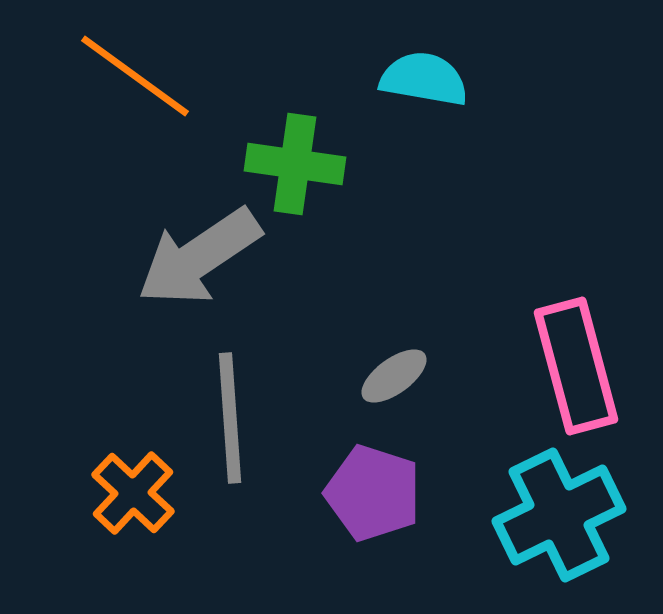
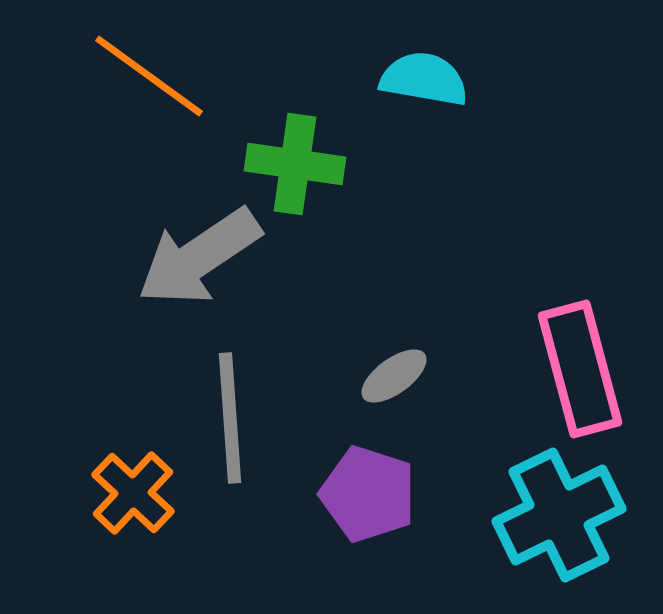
orange line: moved 14 px right
pink rectangle: moved 4 px right, 3 px down
purple pentagon: moved 5 px left, 1 px down
